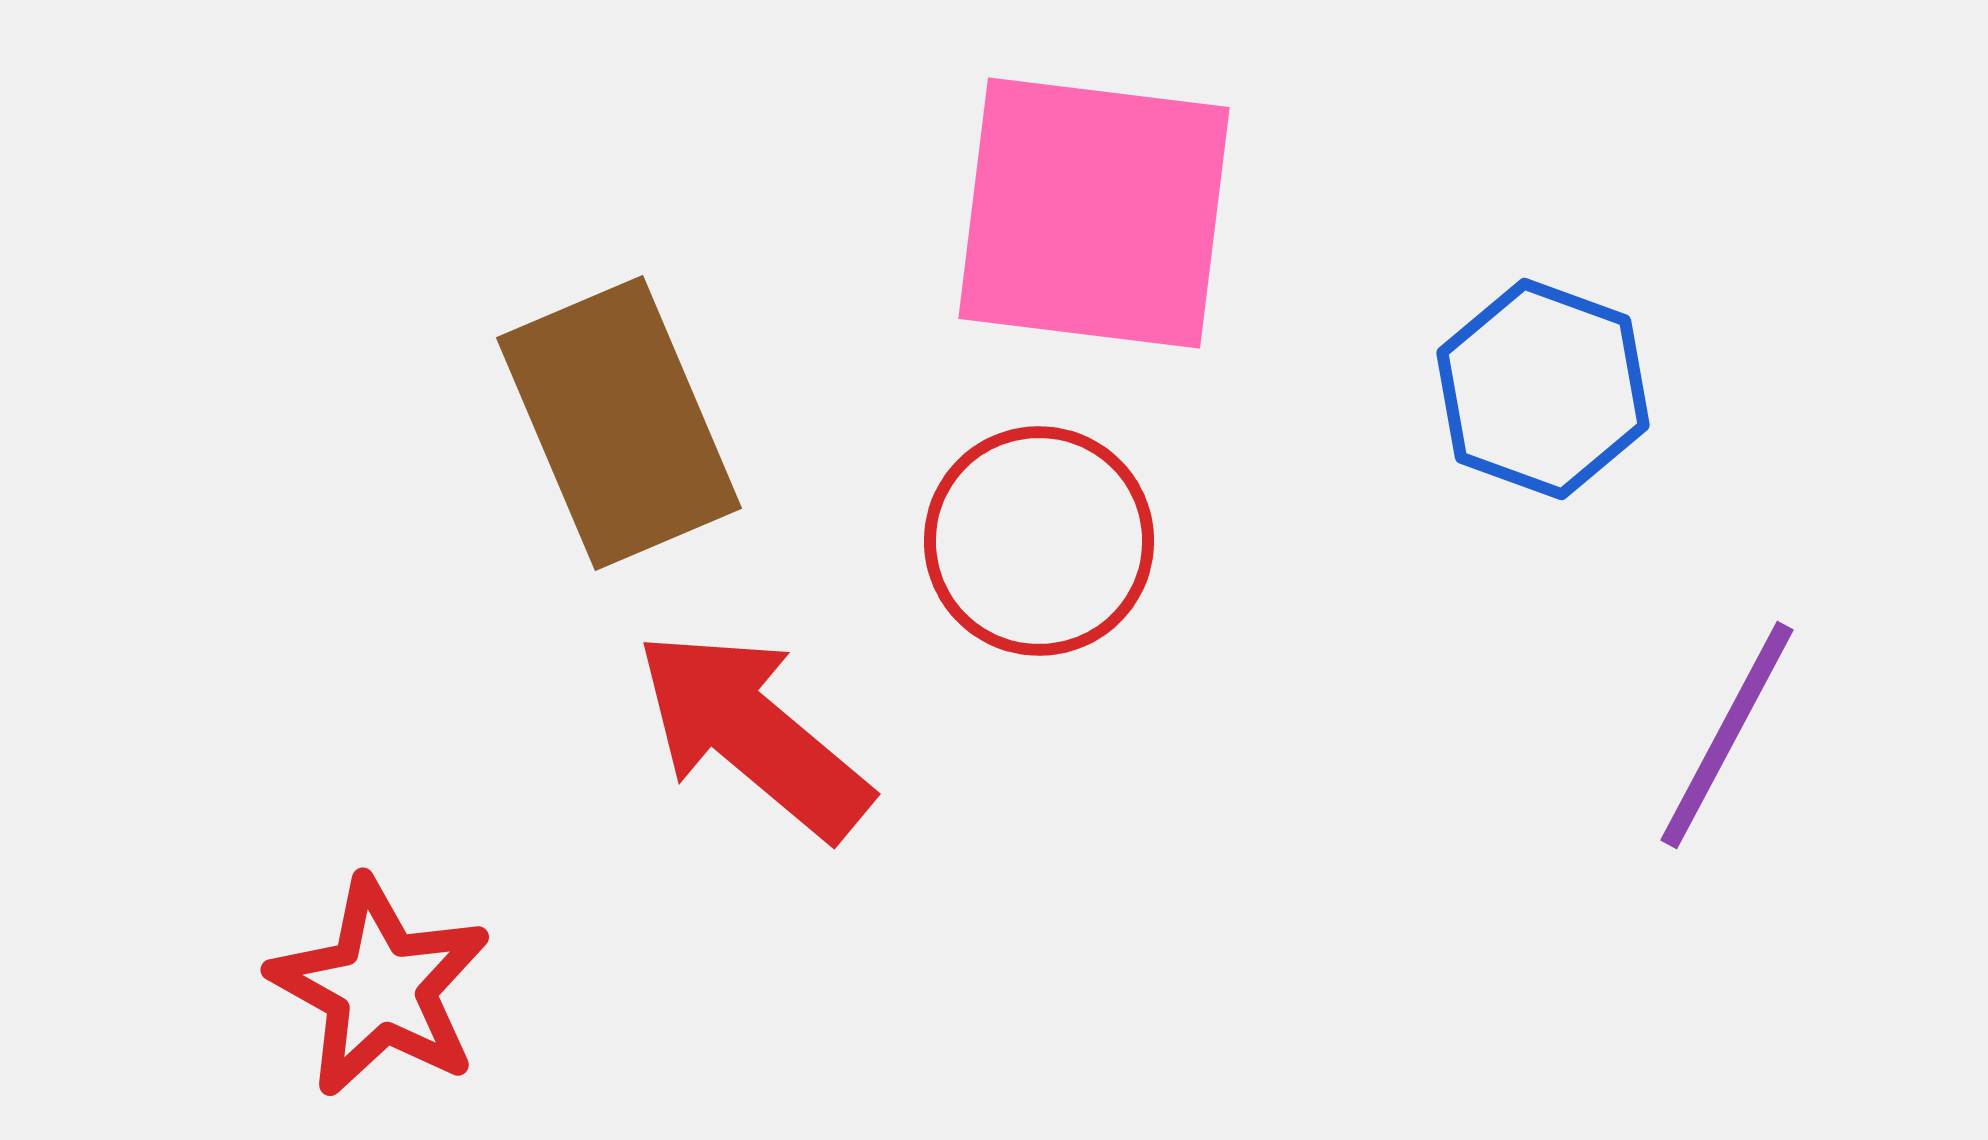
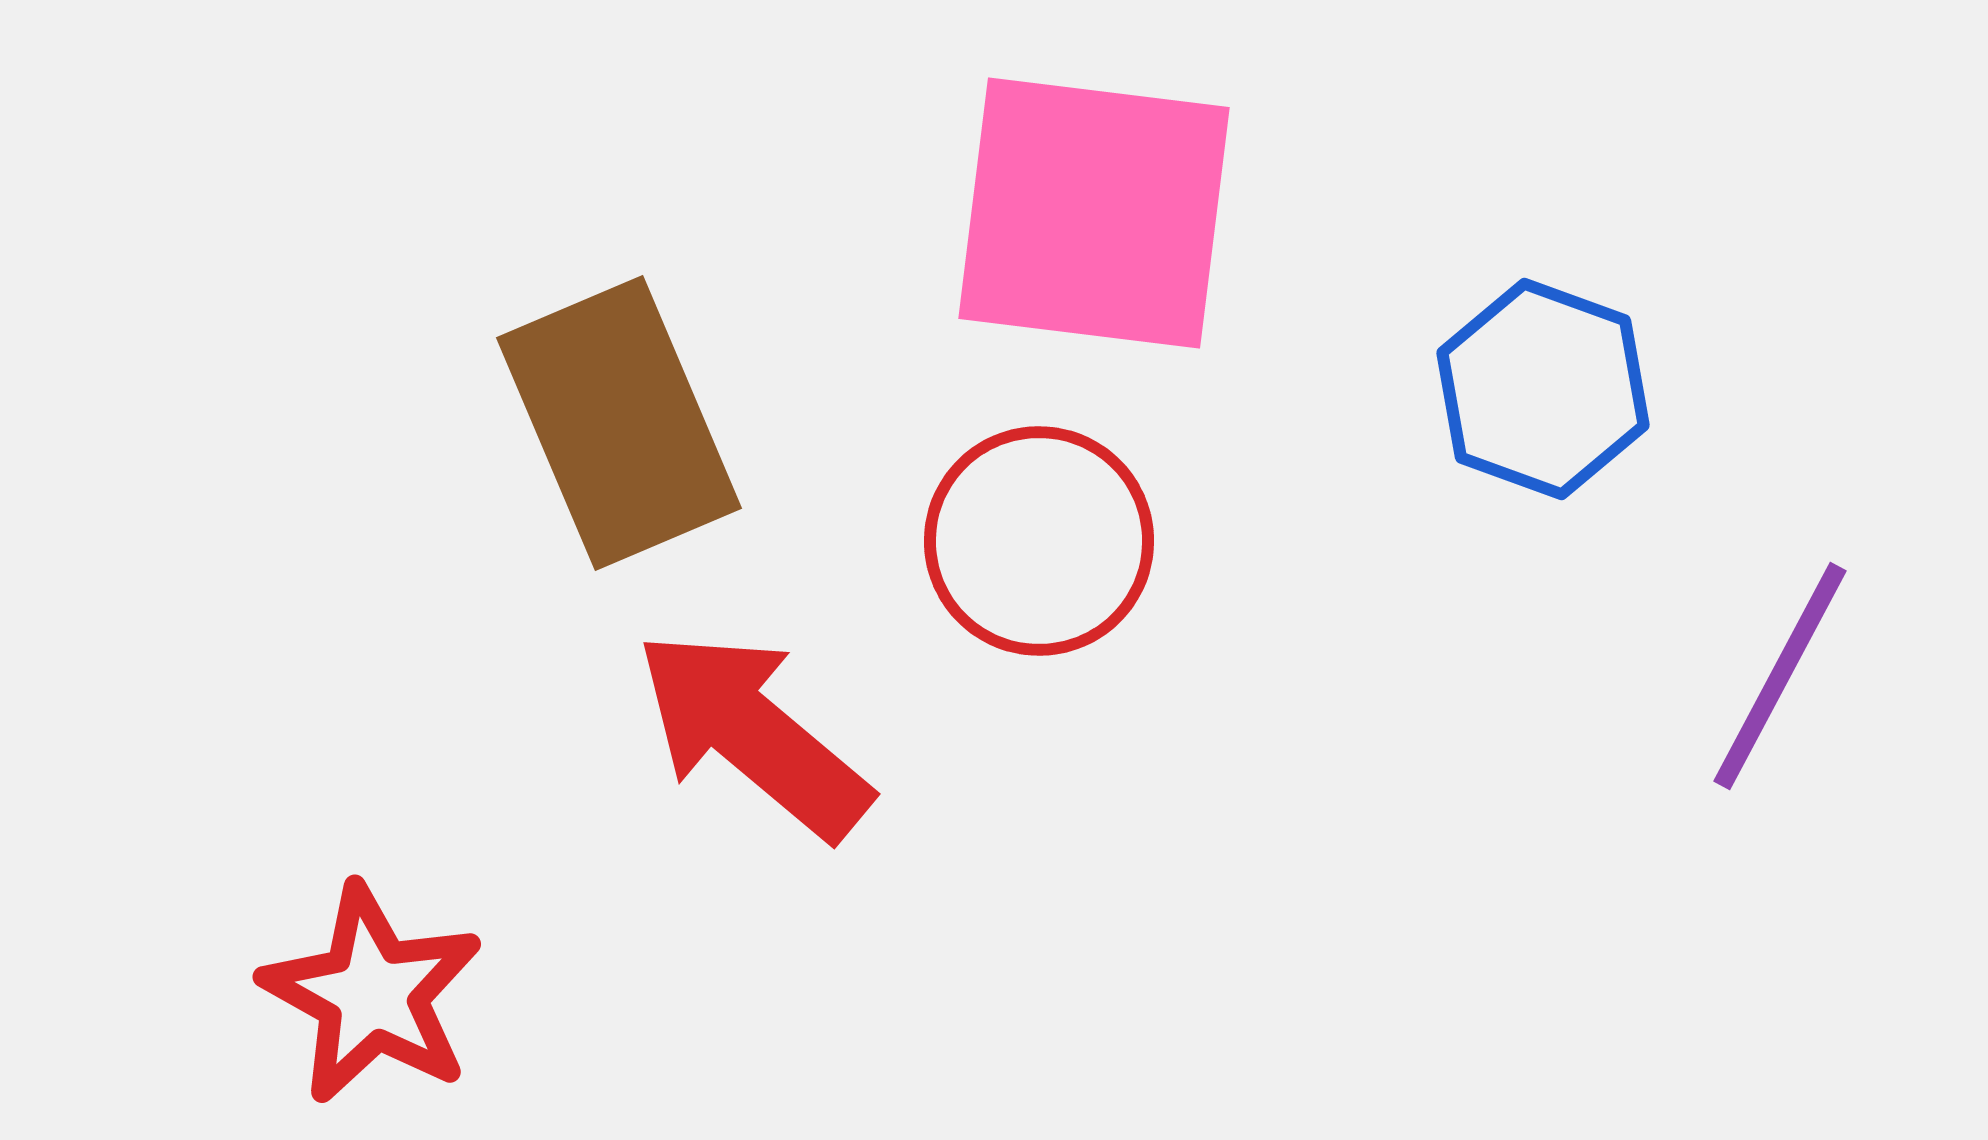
purple line: moved 53 px right, 59 px up
red star: moved 8 px left, 7 px down
